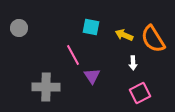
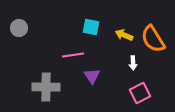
pink line: rotated 70 degrees counterclockwise
